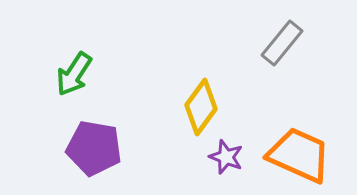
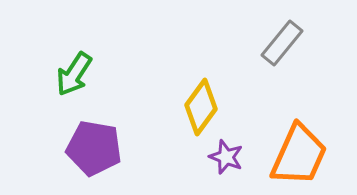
orange trapezoid: rotated 90 degrees clockwise
